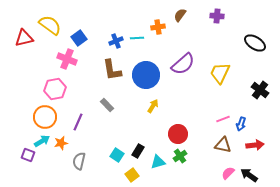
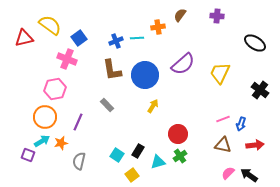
blue circle: moved 1 px left
